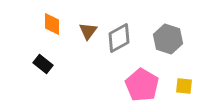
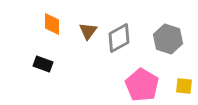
black rectangle: rotated 18 degrees counterclockwise
